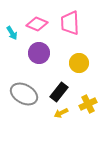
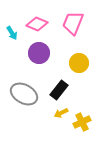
pink trapezoid: moved 3 px right; rotated 25 degrees clockwise
black rectangle: moved 2 px up
yellow cross: moved 6 px left, 18 px down
